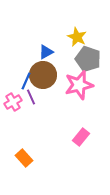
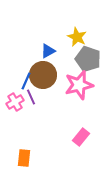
blue triangle: moved 2 px right, 1 px up
pink cross: moved 2 px right
orange rectangle: rotated 48 degrees clockwise
